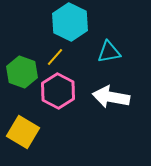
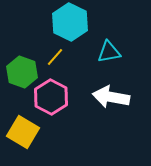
pink hexagon: moved 7 px left, 6 px down
